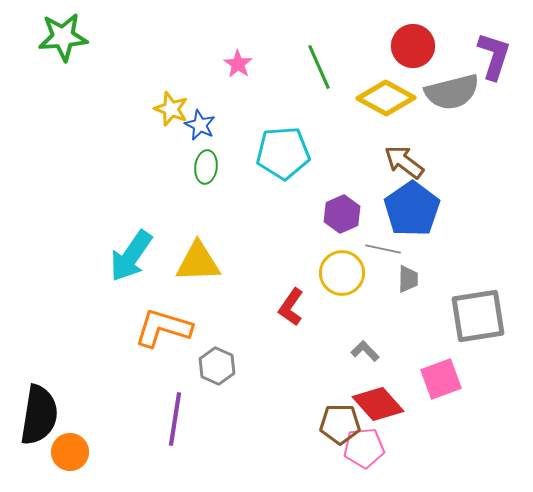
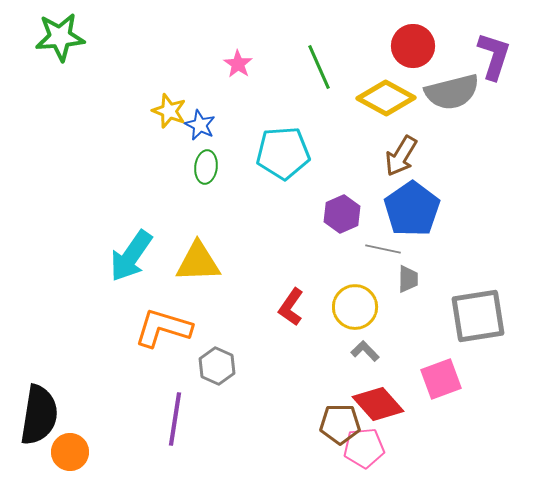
green star: moved 3 px left
yellow star: moved 2 px left, 2 px down
brown arrow: moved 3 px left, 6 px up; rotated 96 degrees counterclockwise
yellow circle: moved 13 px right, 34 px down
